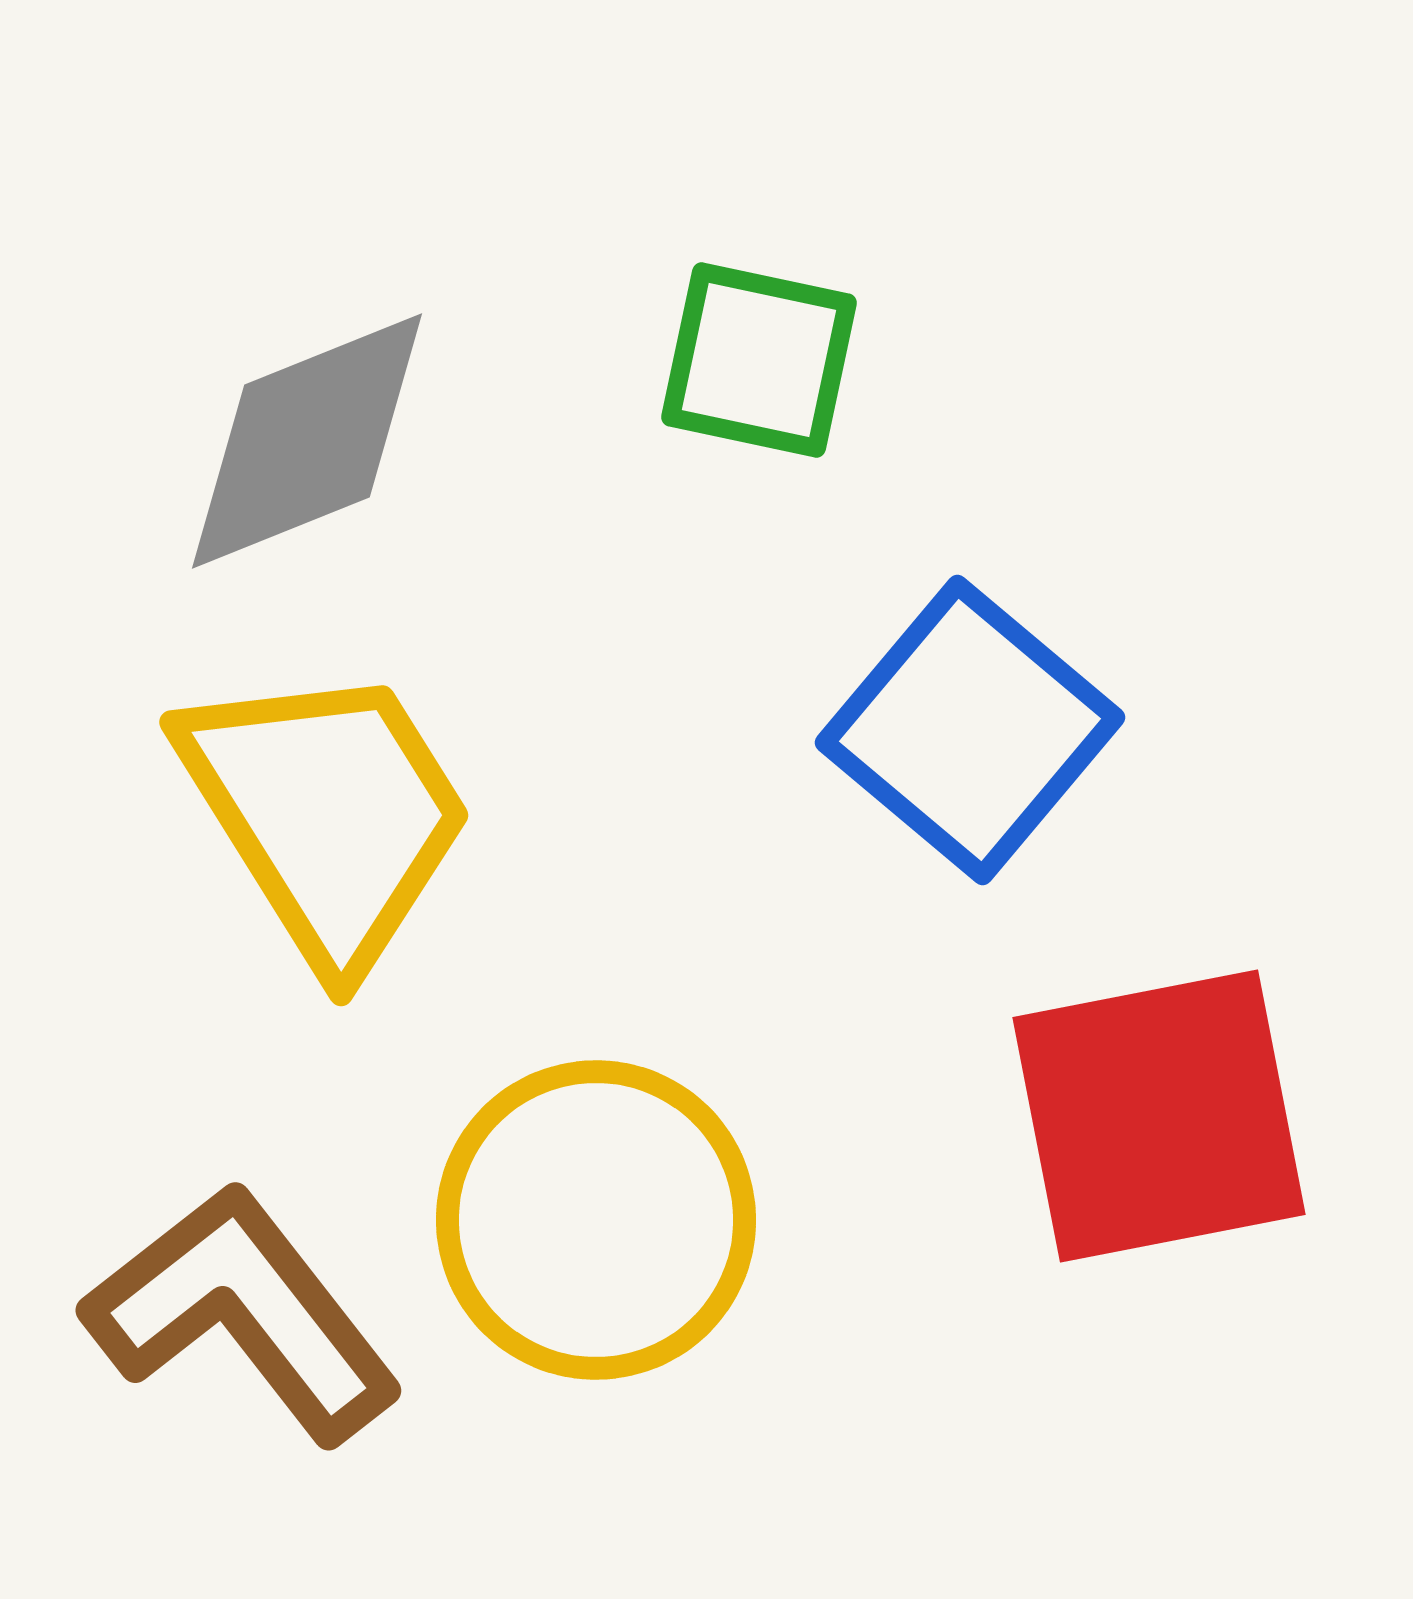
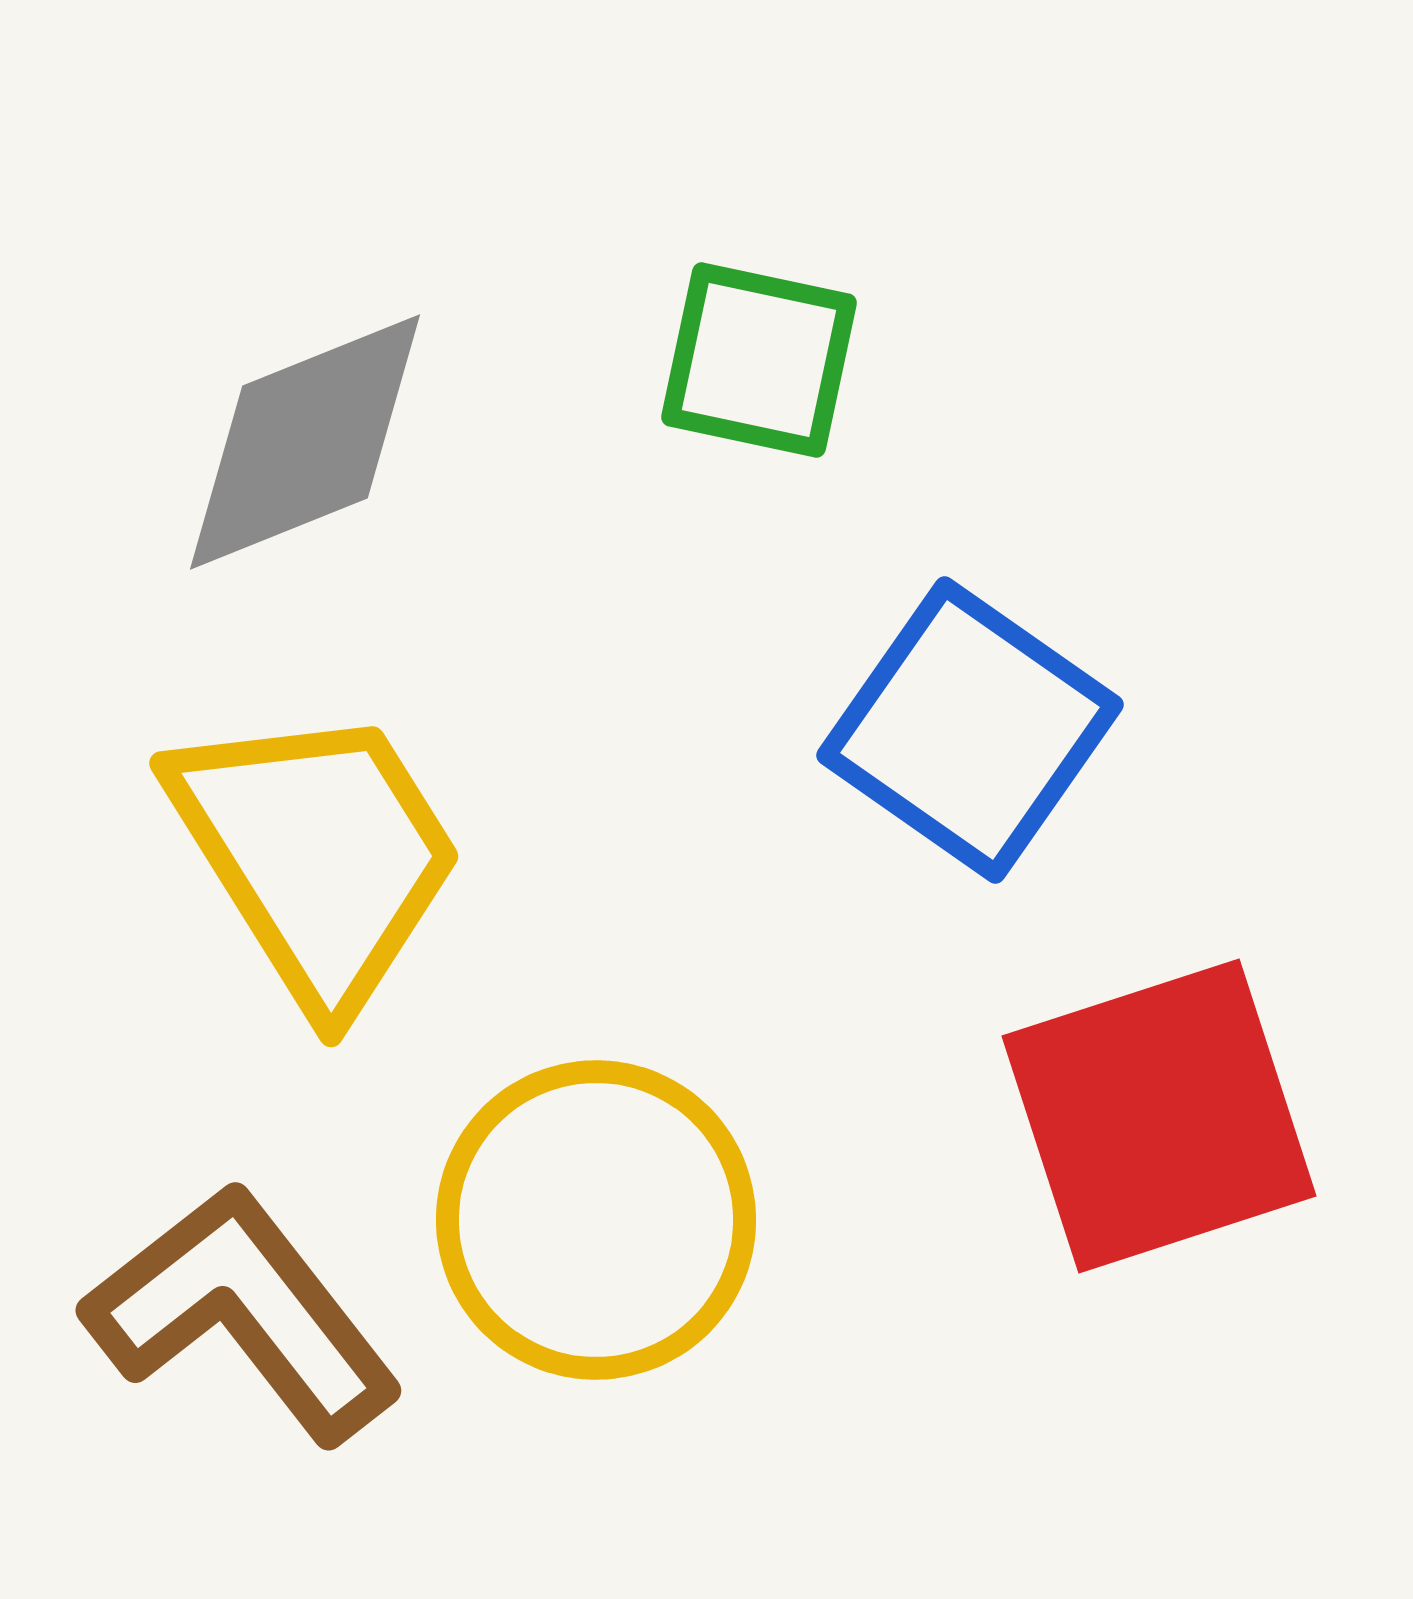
gray diamond: moved 2 px left, 1 px down
blue square: rotated 5 degrees counterclockwise
yellow trapezoid: moved 10 px left, 41 px down
red square: rotated 7 degrees counterclockwise
